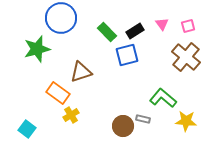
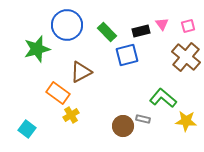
blue circle: moved 6 px right, 7 px down
black rectangle: moved 6 px right; rotated 18 degrees clockwise
brown triangle: rotated 10 degrees counterclockwise
